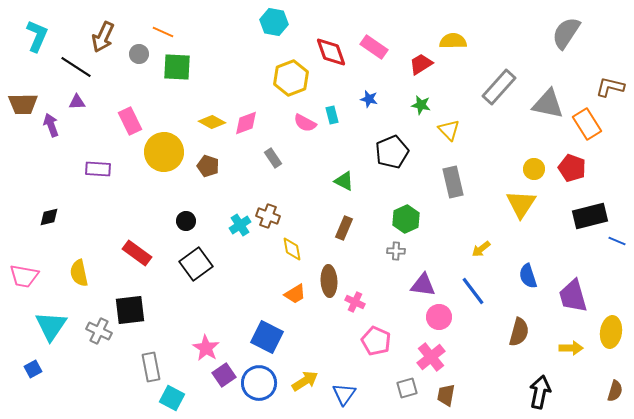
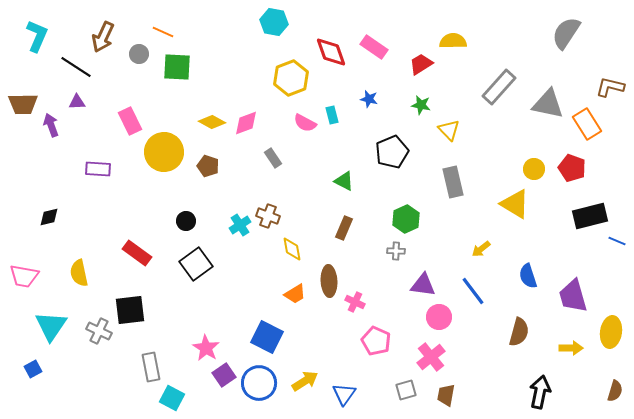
yellow triangle at (521, 204): moved 6 px left; rotated 32 degrees counterclockwise
gray square at (407, 388): moved 1 px left, 2 px down
